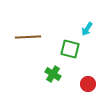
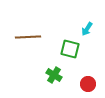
green cross: moved 1 px right, 1 px down
